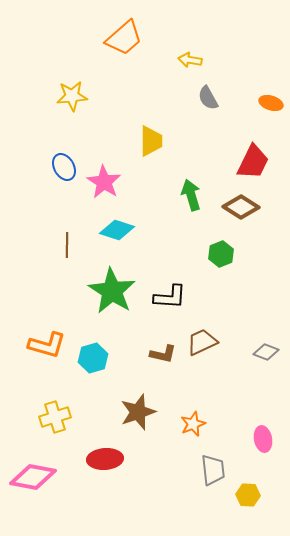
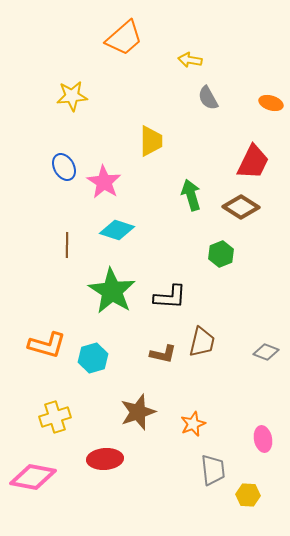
brown trapezoid: rotated 128 degrees clockwise
